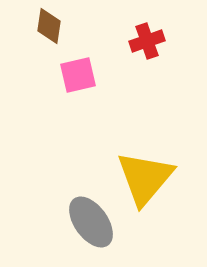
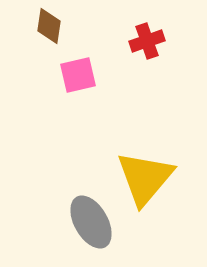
gray ellipse: rotated 6 degrees clockwise
